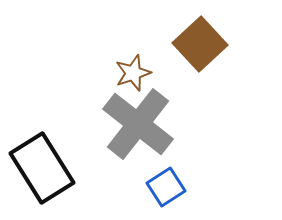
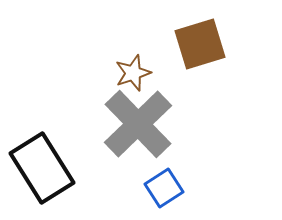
brown square: rotated 26 degrees clockwise
gray cross: rotated 8 degrees clockwise
blue square: moved 2 px left, 1 px down
